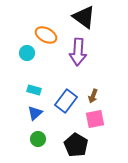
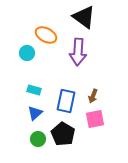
blue rectangle: rotated 25 degrees counterclockwise
black pentagon: moved 13 px left, 11 px up
